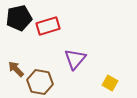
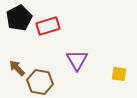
black pentagon: rotated 15 degrees counterclockwise
purple triangle: moved 2 px right, 1 px down; rotated 10 degrees counterclockwise
brown arrow: moved 1 px right, 1 px up
yellow square: moved 9 px right, 9 px up; rotated 21 degrees counterclockwise
